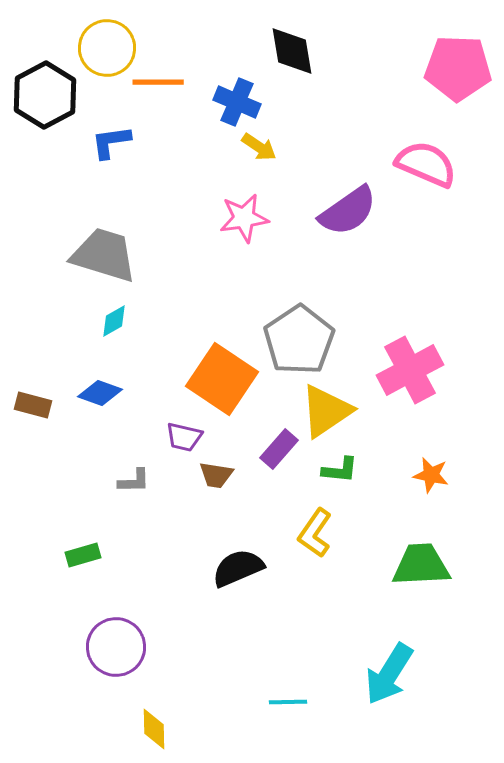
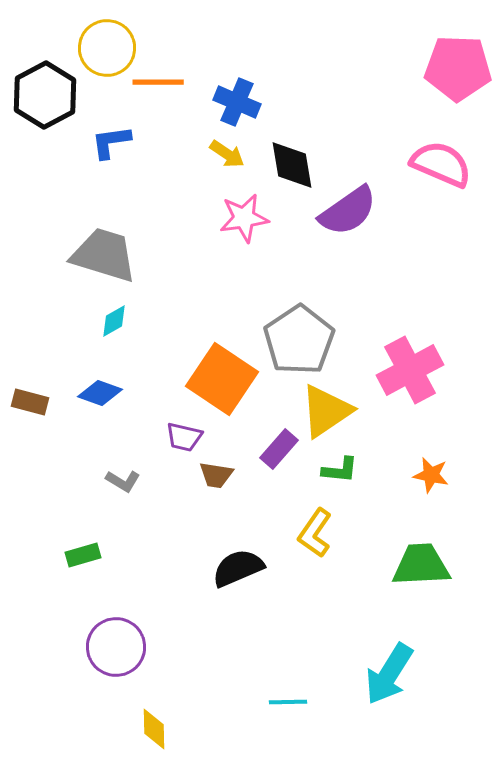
black diamond: moved 114 px down
yellow arrow: moved 32 px left, 7 px down
pink semicircle: moved 15 px right
brown rectangle: moved 3 px left, 3 px up
gray L-shape: moved 11 px left; rotated 32 degrees clockwise
